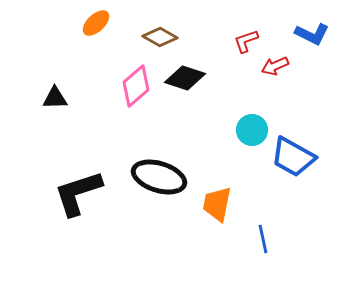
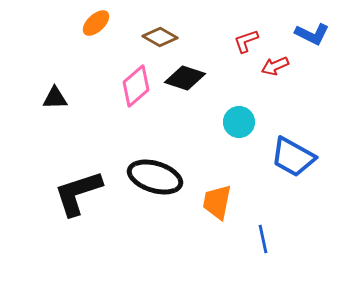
cyan circle: moved 13 px left, 8 px up
black ellipse: moved 4 px left
orange trapezoid: moved 2 px up
